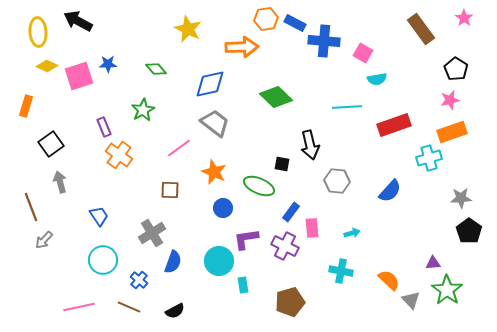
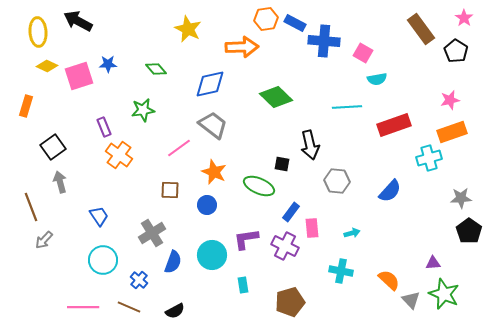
black pentagon at (456, 69): moved 18 px up
green star at (143, 110): rotated 20 degrees clockwise
gray trapezoid at (215, 123): moved 2 px left, 2 px down
black square at (51, 144): moved 2 px right, 3 px down
blue circle at (223, 208): moved 16 px left, 3 px up
cyan circle at (219, 261): moved 7 px left, 6 px up
green star at (447, 290): moved 3 px left, 4 px down; rotated 12 degrees counterclockwise
pink line at (79, 307): moved 4 px right; rotated 12 degrees clockwise
